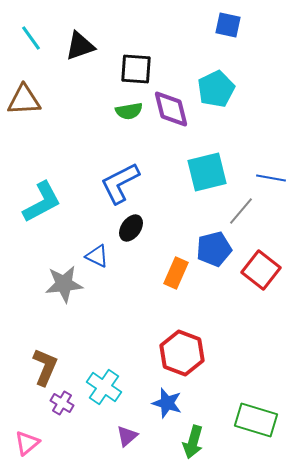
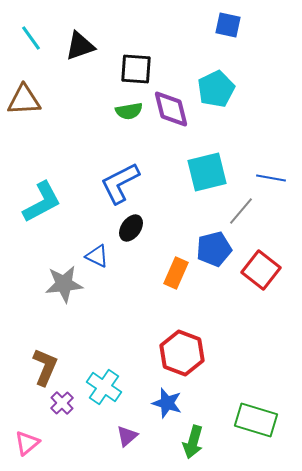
purple cross: rotated 15 degrees clockwise
